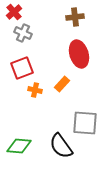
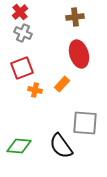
red cross: moved 6 px right
